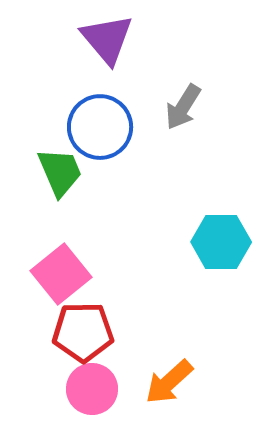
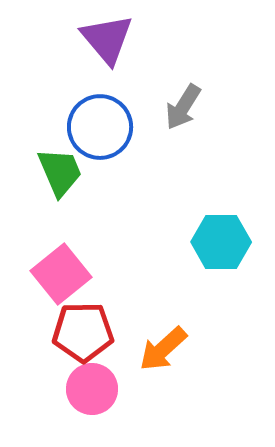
orange arrow: moved 6 px left, 33 px up
